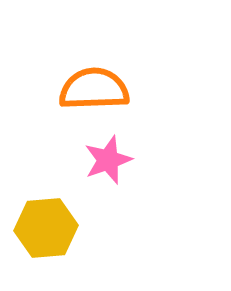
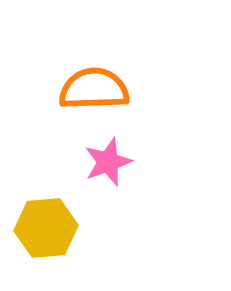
pink star: moved 2 px down
